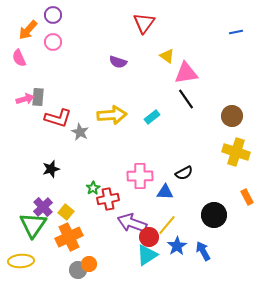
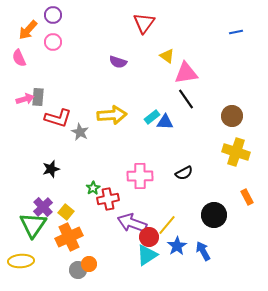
blue triangle: moved 70 px up
